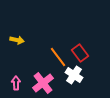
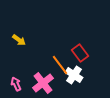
yellow arrow: moved 2 px right; rotated 24 degrees clockwise
orange line: moved 2 px right, 8 px down
pink arrow: moved 1 px down; rotated 24 degrees counterclockwise
